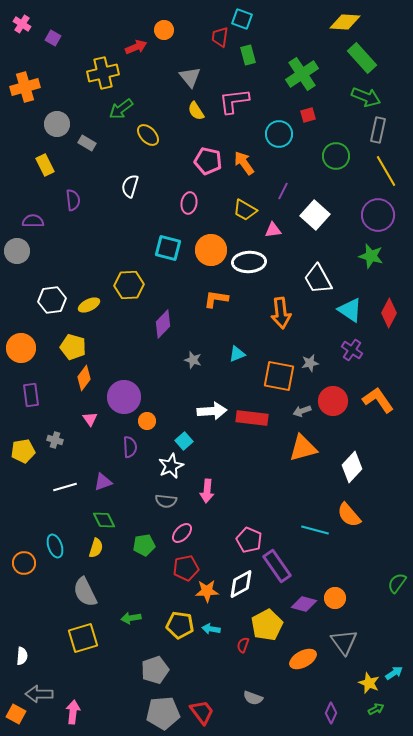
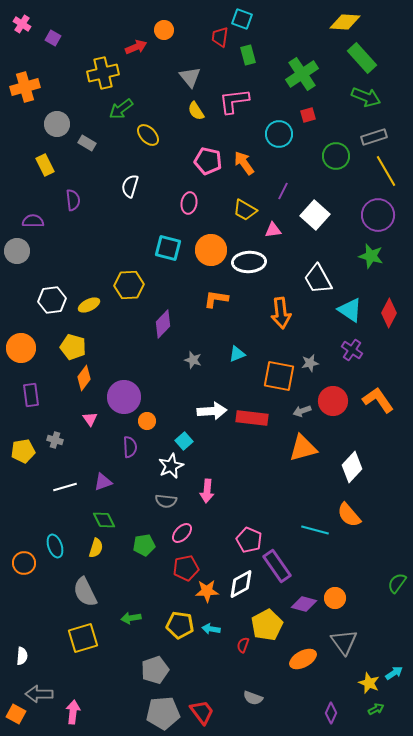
gray rectangle at (378, 130): moved 4 px left, 7 px down; rotated 60 degrees clockwise
